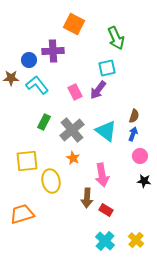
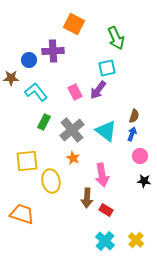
cyan L-shape: moved 1 px left, 7 px down
blue arrow: moved 1 px left
orange trapezoid: rotated 35 degrees clockwise
